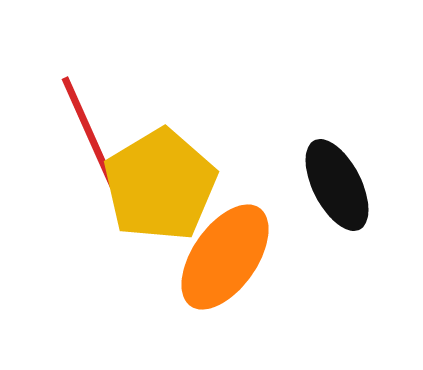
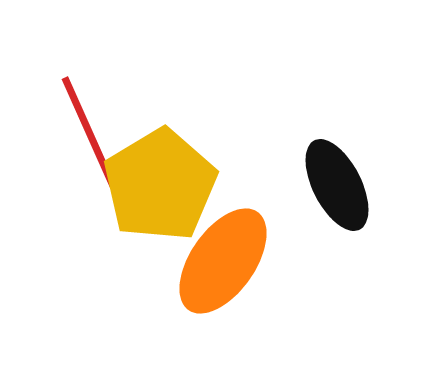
orange ellipse: moved 2 px left, 4 px down
